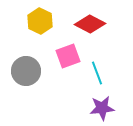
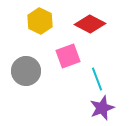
cyan line: moved 6 px down
purple star: rotated 15 degrees counterclockwise
